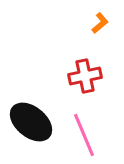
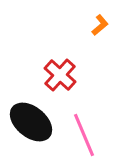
orange L-shape: moved 2 px down
red cross: moved 25 px left, 1 px up; rotated 36 degrees counterclockwise
